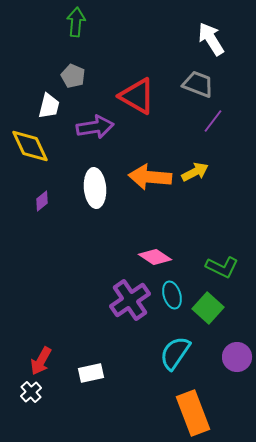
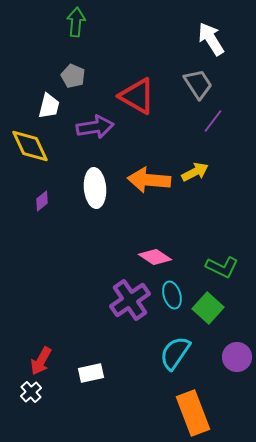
gray trapezoid: rotated 36 degrees clockwise
orange arrow: moved 1 px left, 3 px down
